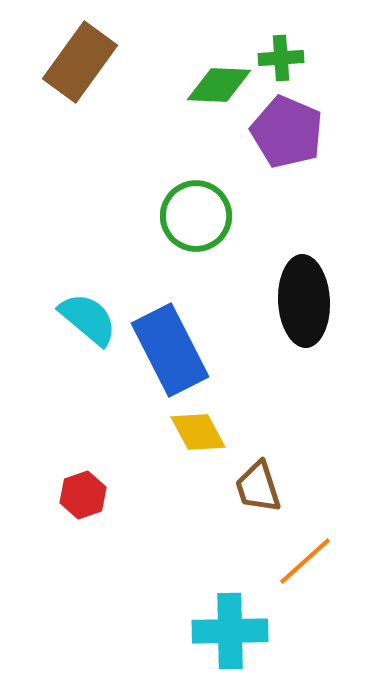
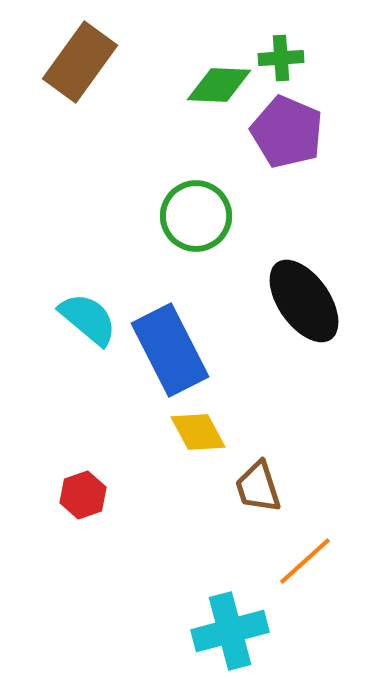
black ellipse: rotated 32 degrees counterclockwise
cyan cross: rotated 14 degrees counterclockwise
